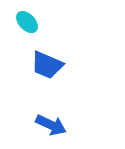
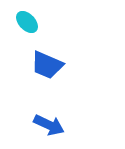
blue arrow: moved 2 px left
